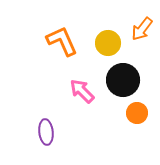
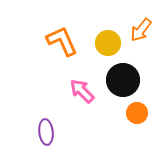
orange arrow: moved 1 px left, 1 px down
